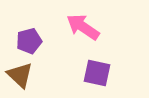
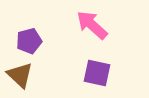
pink arrow: moved 9 px right, 2 px up; rotated 8 degrees clockwise
